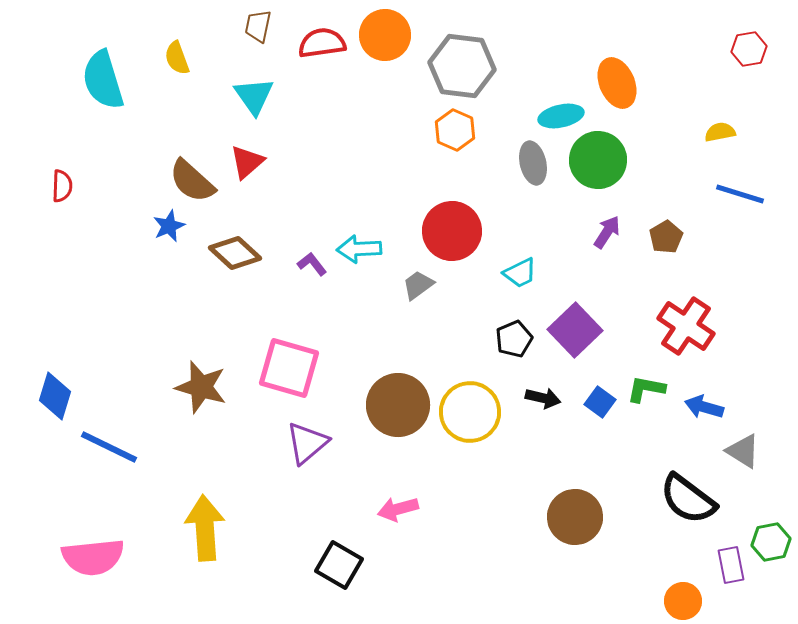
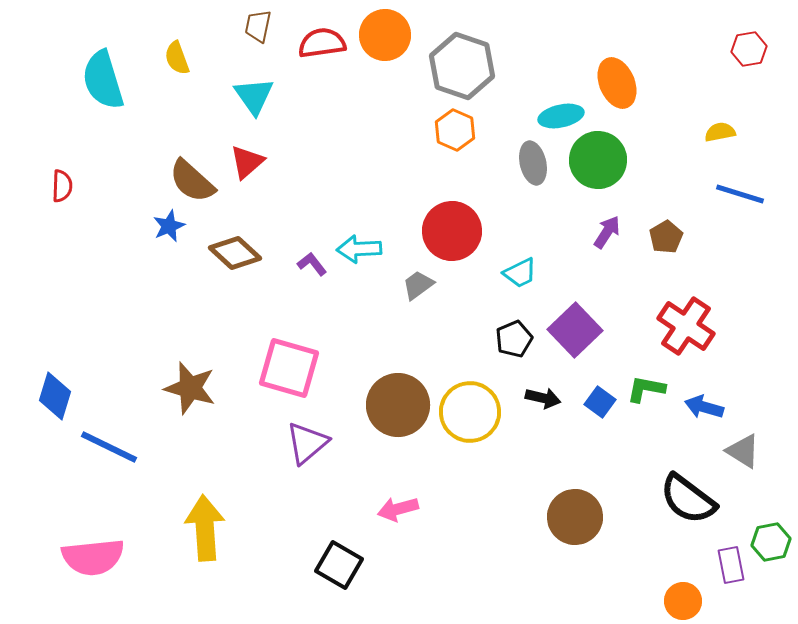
gray hexagon at (462, 66): rotated 12 degrees clockwise
brown star at (201, 387): moved 11 px left, 1 px down
